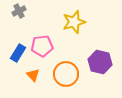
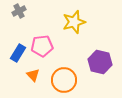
orange circle: moved 2 px left, 6 px down
